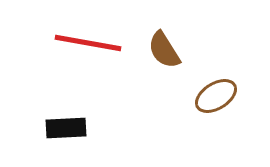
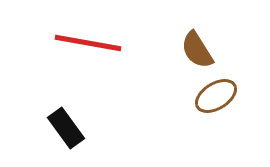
brown semicircle: moved 33 px right
black rectangle: rotated 57 degrees clockwise
